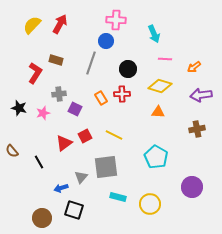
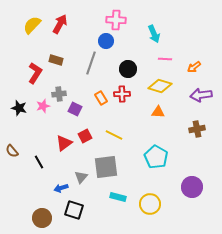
pink star: moved 7 px up
